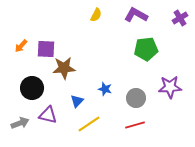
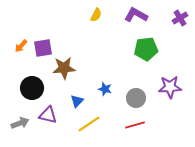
purple square: moved 3 px left, 1 px up; rotated 12 degrees counterclockwise
